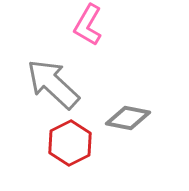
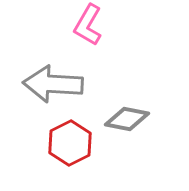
gray arrow: rotated 40 degrees counterclockwise
gray diamond: moved 1 px left, 1 px down
